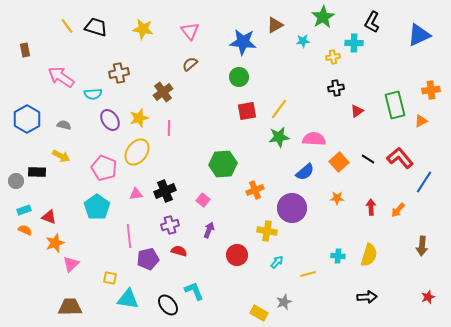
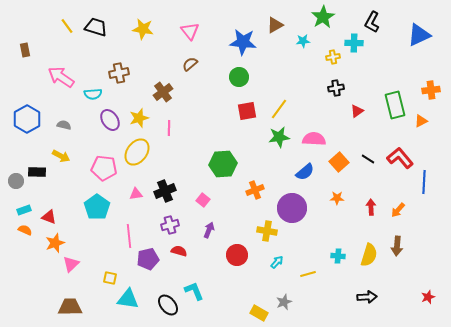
pink pentagon at (104, 168): rotated 15 degrees counterclockwise
blue line at (424, 182): rotated 30 degrees counterclockwise
brown arrow at (422, 246): moved 25 px left
